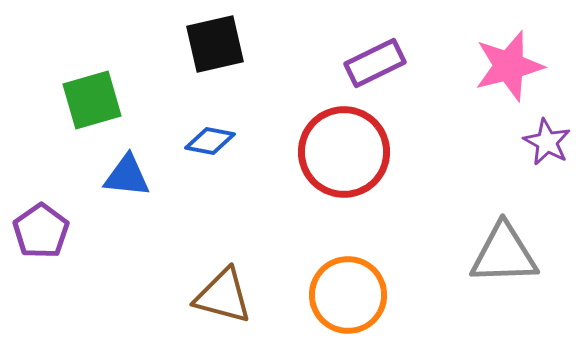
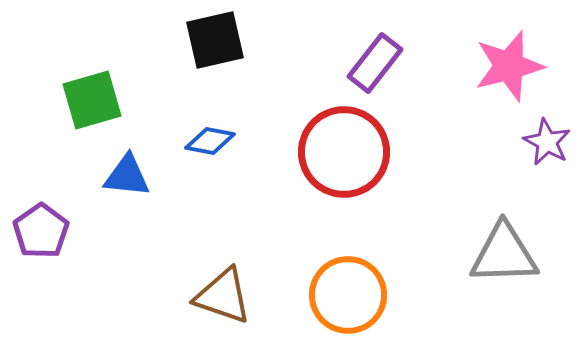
black square: moved 4 px up
purple rectangle: rotated 26 degrees counterclockwise
brown triangle: rotated 4 degrees clockwise
